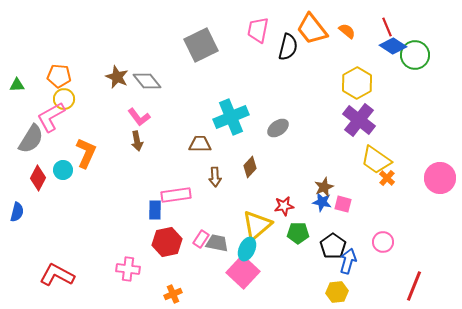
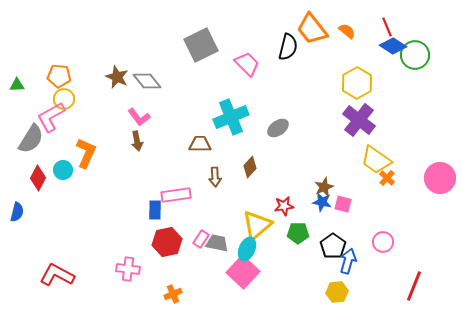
pink trapezoid at (258, 30): moved 11 px left, 34 px down; rotated 124 degrees clockwise
